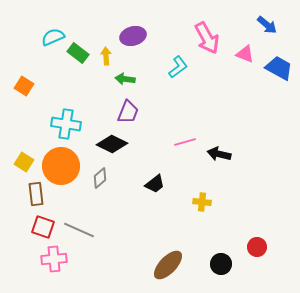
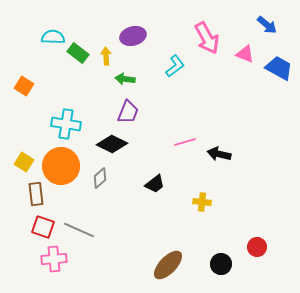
cyan semicircle: rotated 25 degrees clockwise
cyan L-shape: moved 3 px left, 1 px up
